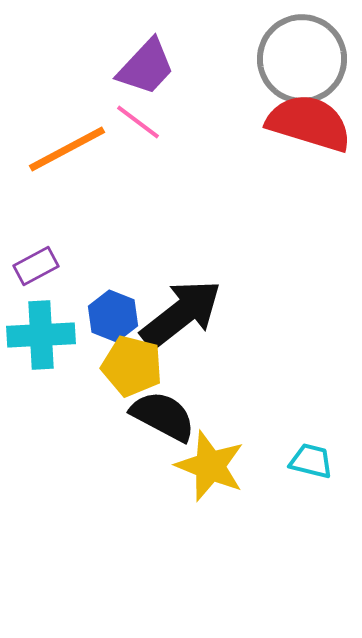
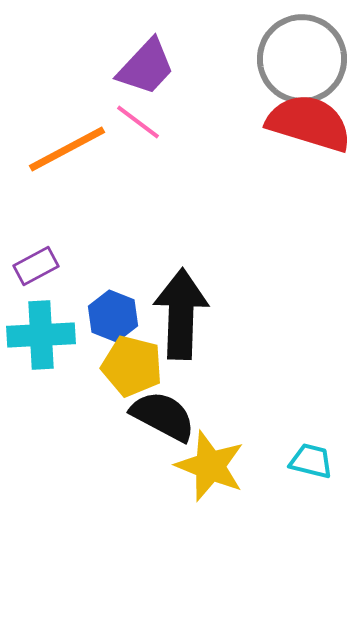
black arrow: rotated 50 degrees counterclockwise
